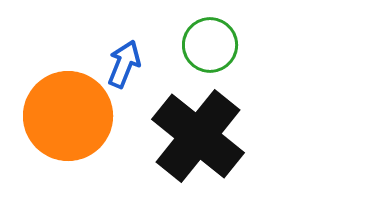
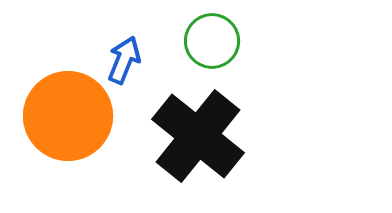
green circle: moved 2 px right, 4 px up
blue arrow: moved 4 px up
